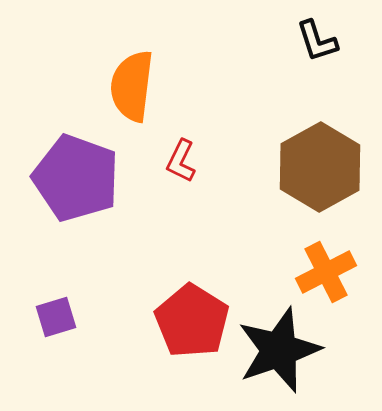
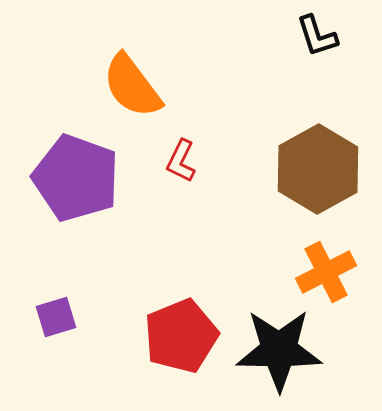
black L-shape: moved 5 px up
orange semicircle: rotated 44 degrees counterclockwise
brown hexagon: moved 2 px left, 2 px down
red pentagon: moved 11 px left, 15 px down; rotated 18 degrees clockwise
black star: rotated 20 degrees clockwise
